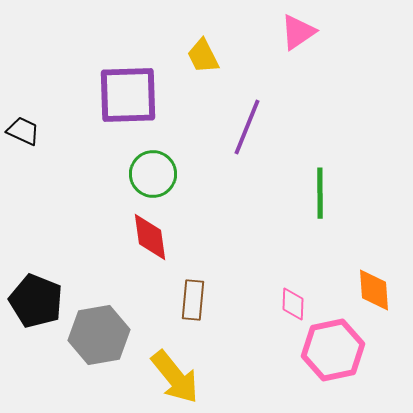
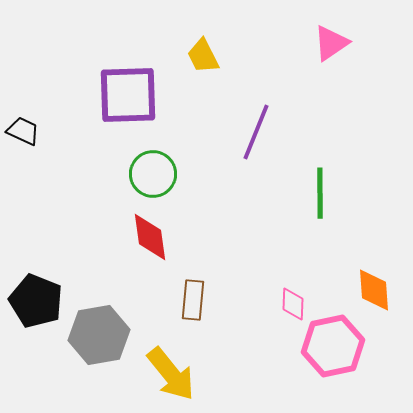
pink triangle: moved 33 px right, 11 px down
purple line: moved 9 px right, 5 px down
pink hexagon: moved 4 px up
yellow arrow: moved 4 px left, 3 px up
